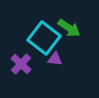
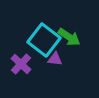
green arrow: moved 9 px down
cyan square: moved 2 px down
